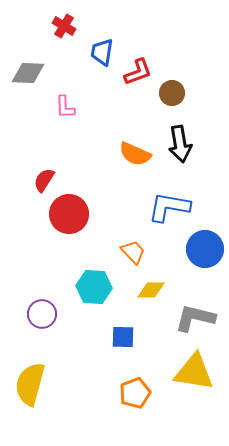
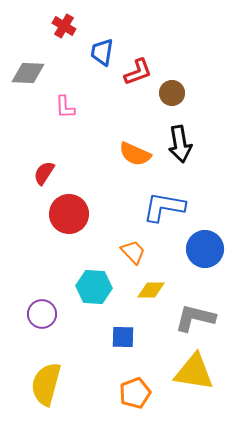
red semicircle: moved 7 px up
blue L-shape: moved 5 px left
yellow semicircle: moved 16 px right
